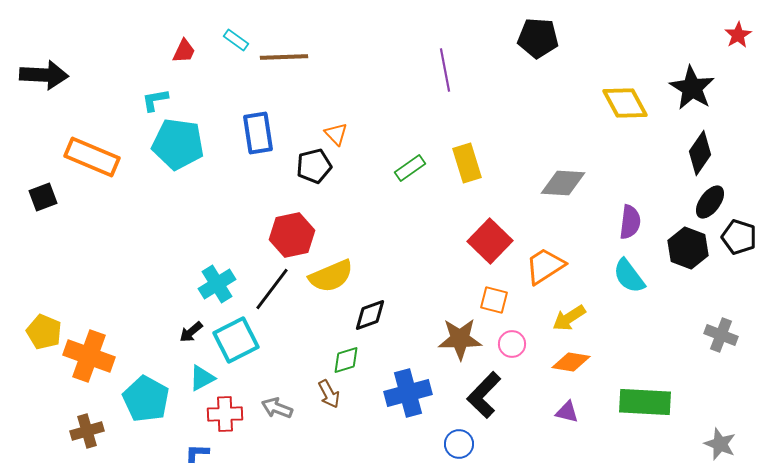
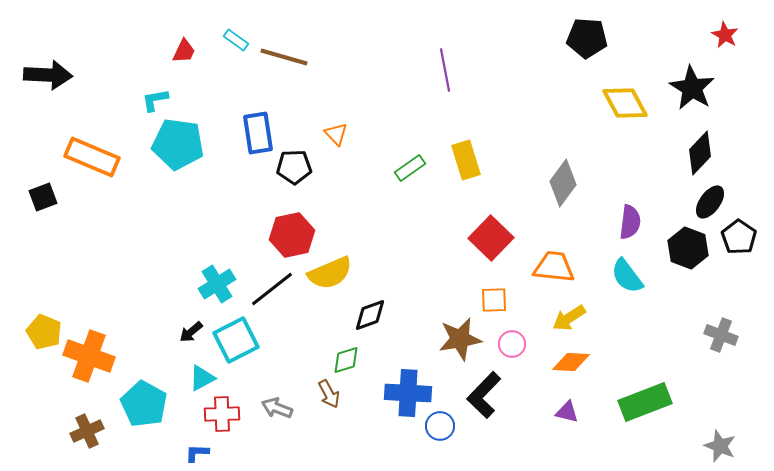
red star at (738, 35): moved 13 px left; rotated 12 degrees counterclockwise
black pentagon at (538, 38): moved 49 px right
brown line at (284, 57): rotated 18 degrees clockwise
black arrow at (44, 75): moved 4 px right
black diamond at (700, 153): rotated 9 degrees clockwise
yellow rectangle at (467, 163): moved 1 px left, 3 px up
black pentagon at (314, 166): moved 20 px left, 1 px down; rotated 12 degrees clockwise
gray diamond at (563, 183): rotated 57 degrees counterclockwise
black pentagon at (739, 237): rotated 16 degrees clockwise
red square at (490, 241): moved 1 px right, 3 px up
orange trapezoid at (545, 266): moved 9 px right, 1 px down; rotated 39 degrees clockwise
yellow semicircle at (331, 276): moved 1 px left, 3 px up
cyan semicircle at (629, 276): moved 2 px left
black line at (272, 289): rotated 15 degrees clockwise
orange square at (494, 300): rotated 16 degrees counterclockwise
brown star at (460, 339): rotated 9 degrees counterclockwise
orange diamond at (571, 362): rotated 6 degrees counterclockwise
blue cross at (408, 393): rotated 18 degrees clockwise
cyan pentagon at (146, 399): moved 2 px left, 5 px down
green rectangle at (645, 402): rotated 24 degrees counterclockwise
red cross at (225, 414): moved 3 px left
brown cross at (87, 431): rotated 8 degrees counterclockwise
blue circle at (459, 444): moved 19 px left, 18 px up
gray star at (720, 444): moved 2 px down
